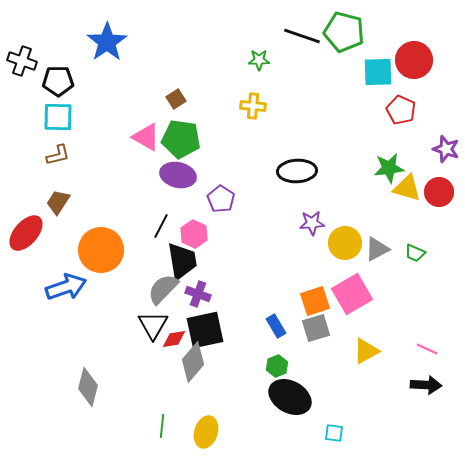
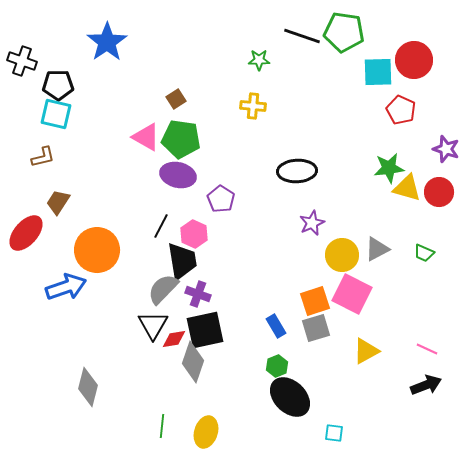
green pentagon at (344, 32): rotated 6 degrees counterclockwise
black pentagon at (58, 81): moved 4 px down
cyan square at (58, 117): moved 2 px left, 3 px up; rotated 12 degrees clockwise
brown L-shape at (58, 155): moved 15 px left, 2 px down
purple star at (312, 223): rotated 20 degrees counterclockwise
yellow circle at (345, 243): moved 3 px left, 12 px down
orange circle at (101, 250): moved 4 px left
green trapezoid at (415, 253): moved 9 px right
pink square at (352, 294): rotated 33 degrees counterclockwise
gray diamond at (193, 362): rotated 21 degrees counterclockwise
black arrow at (426, 385): rotated 24 degrees counterclockwise
black ellipse at (290, 397): rotated 15 degrees clockwise
